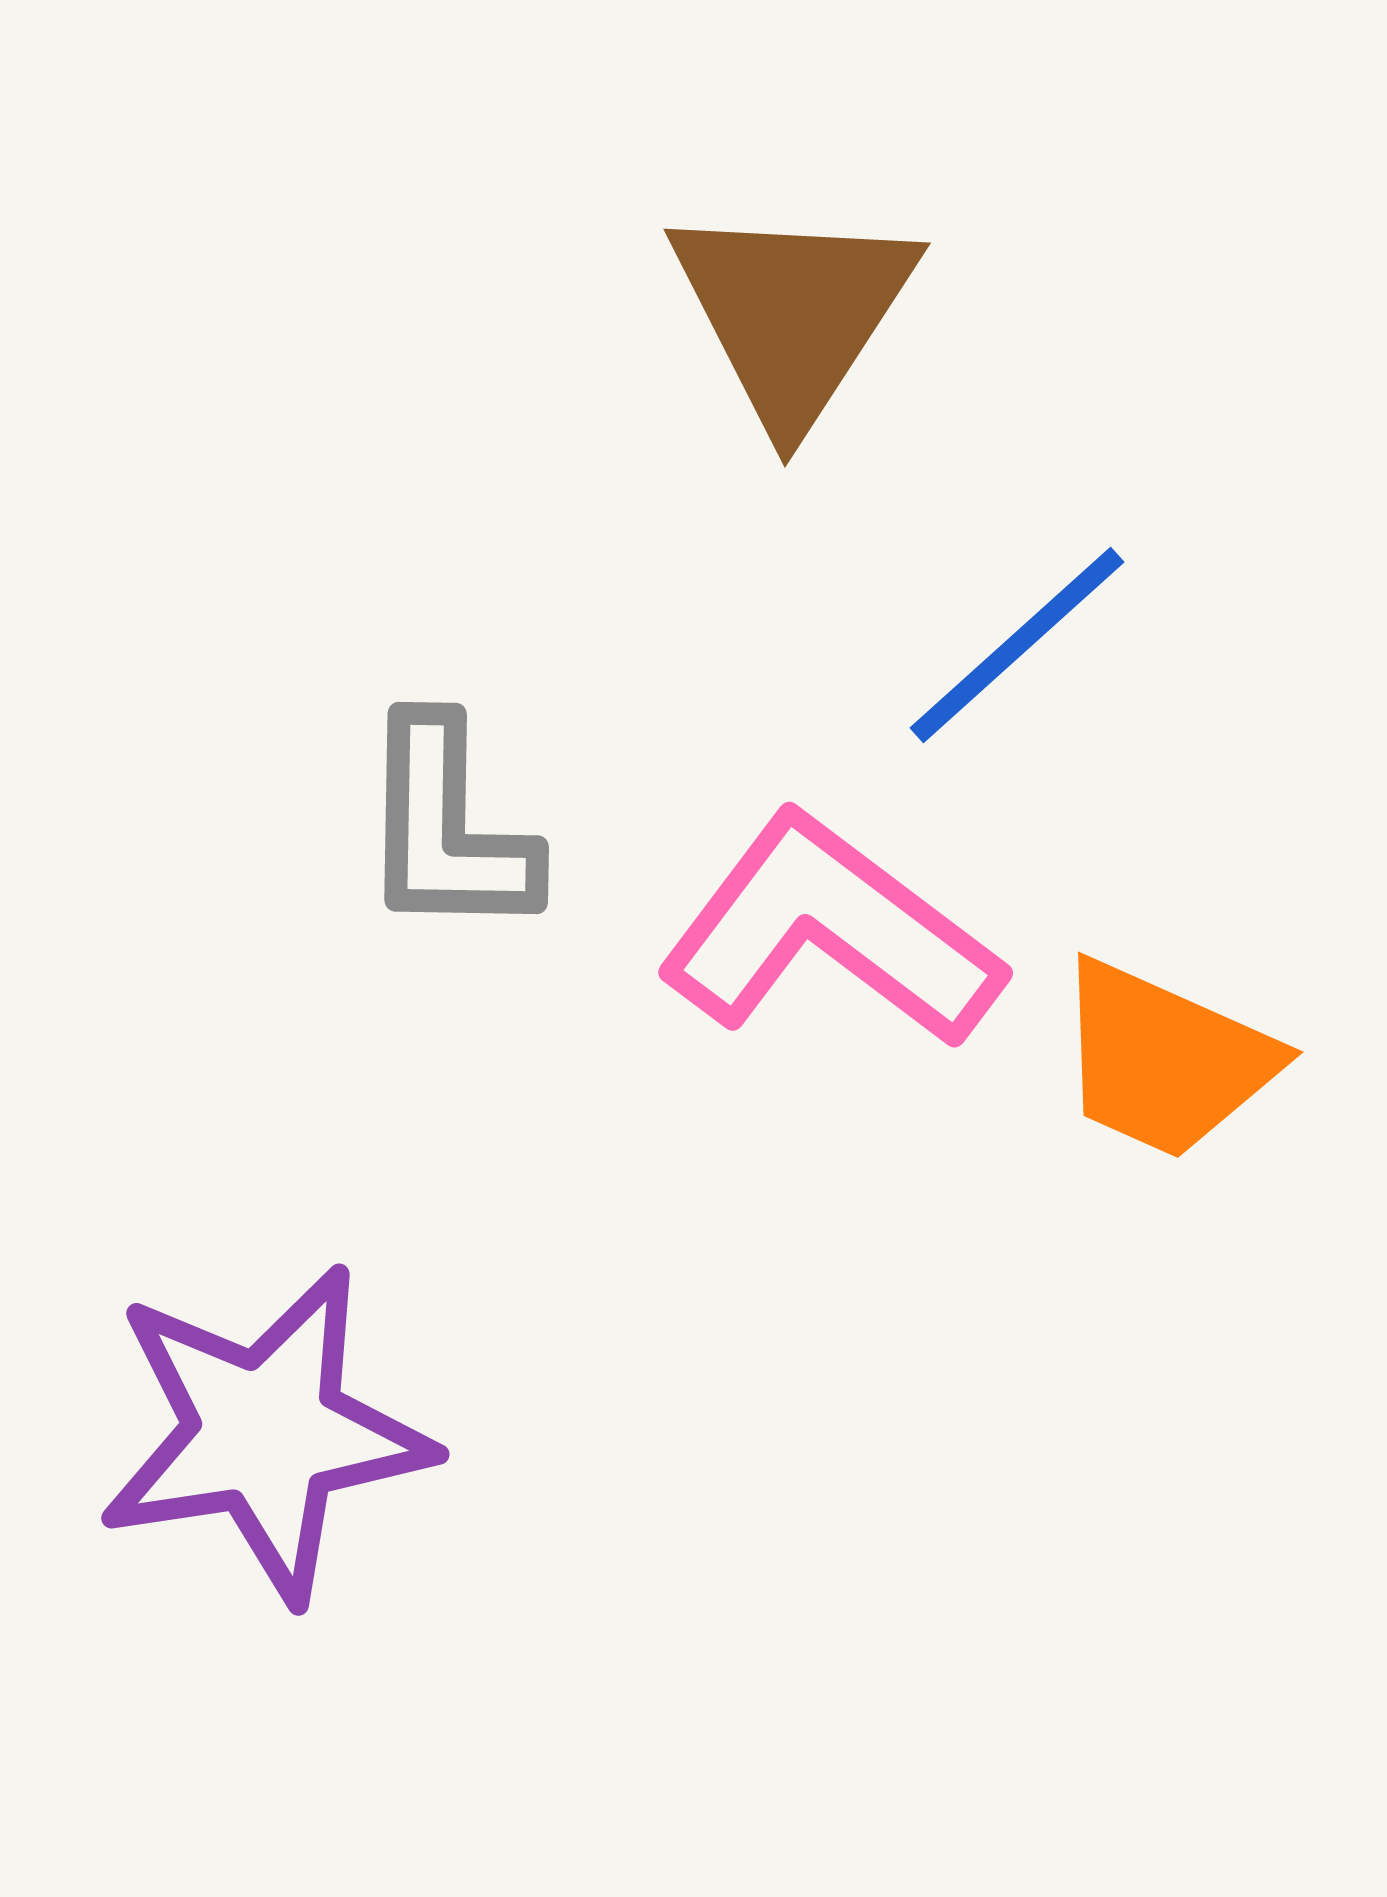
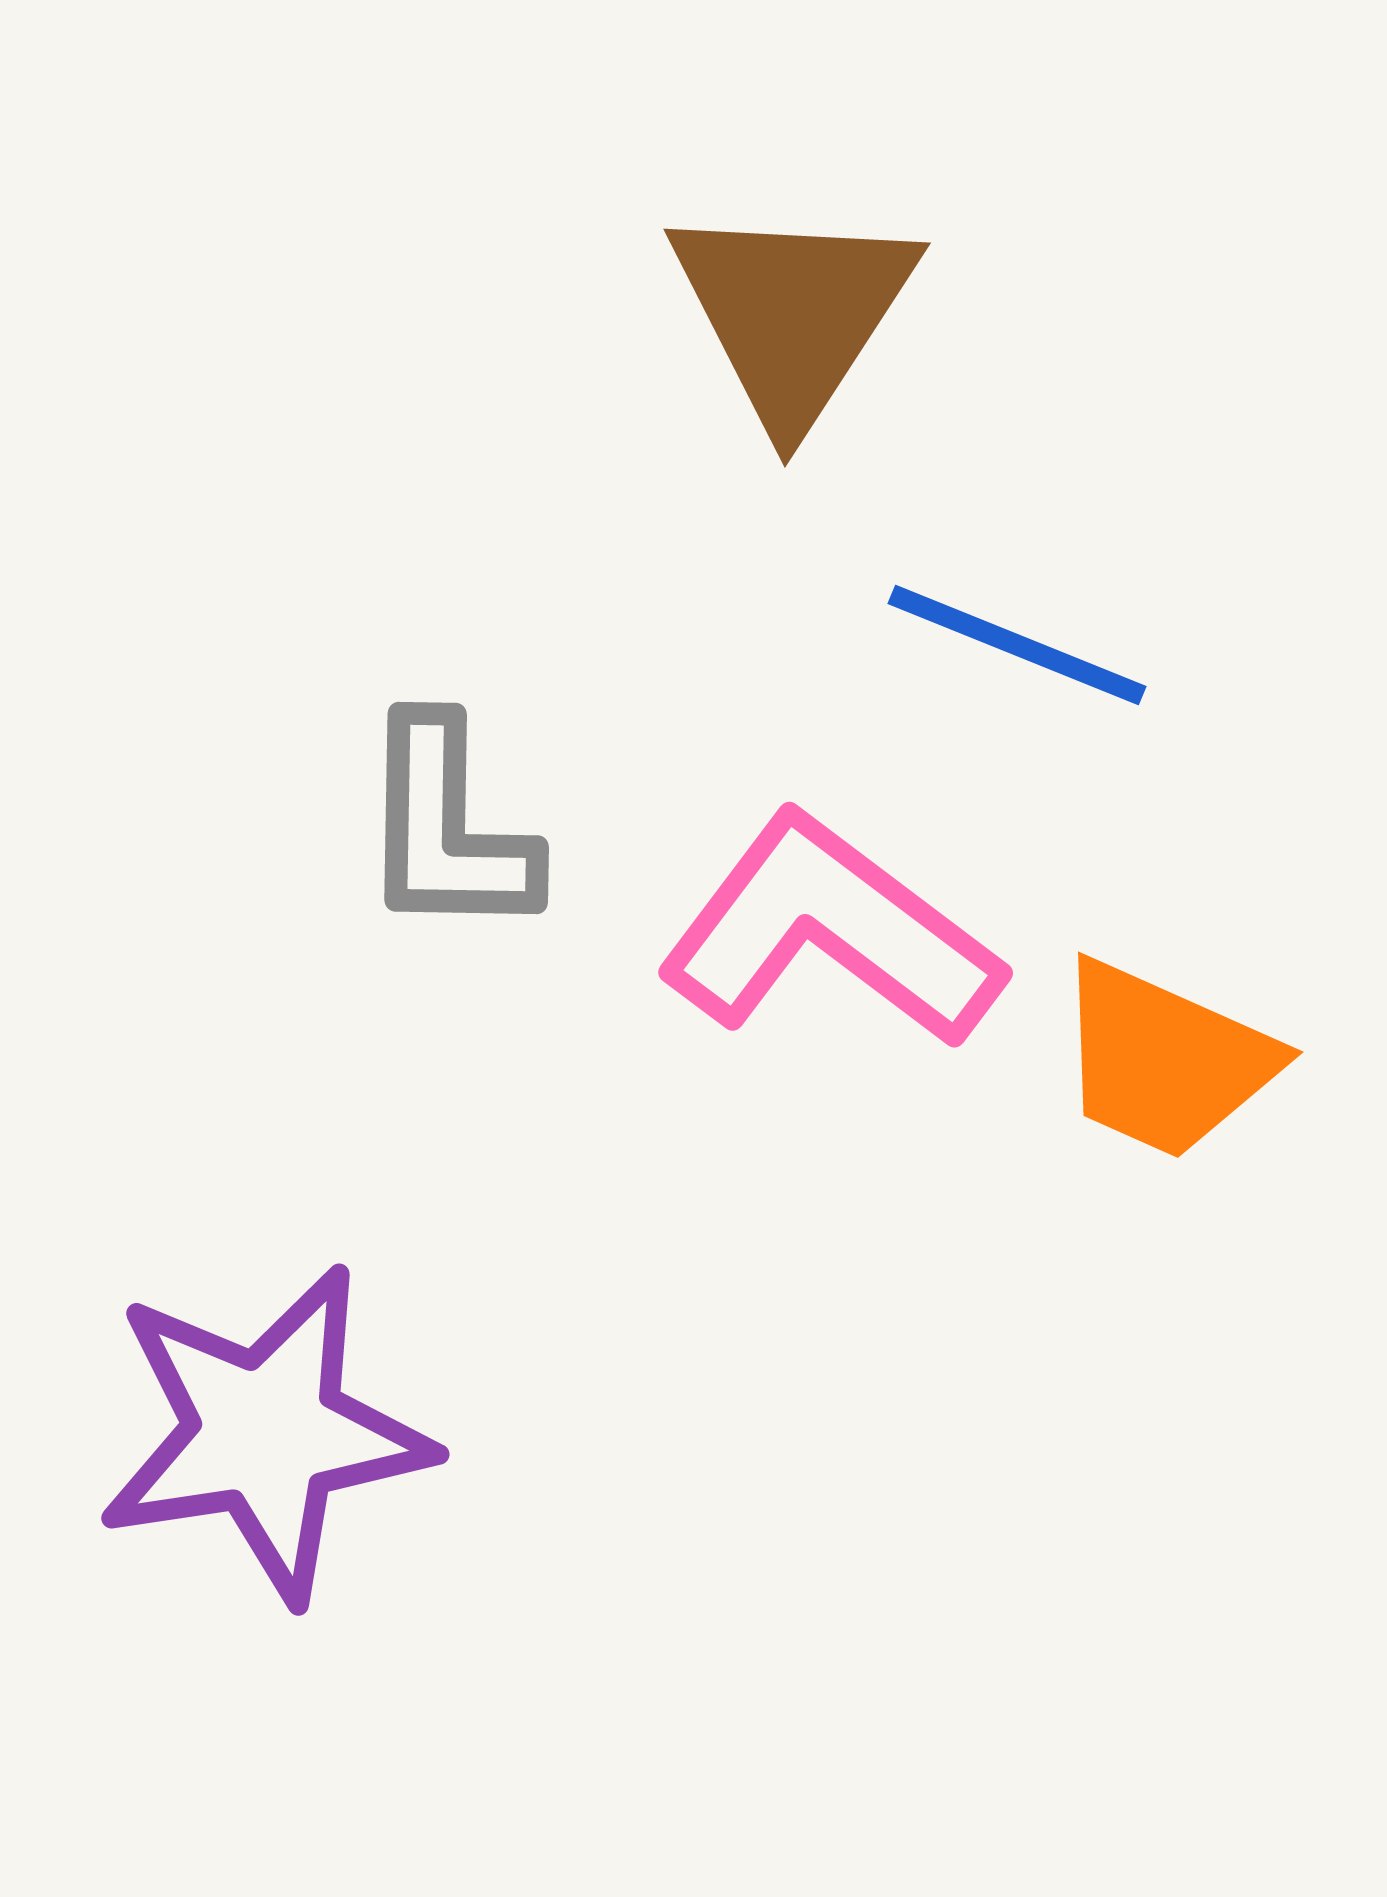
blue line: rotated 64 degrees clockwise
